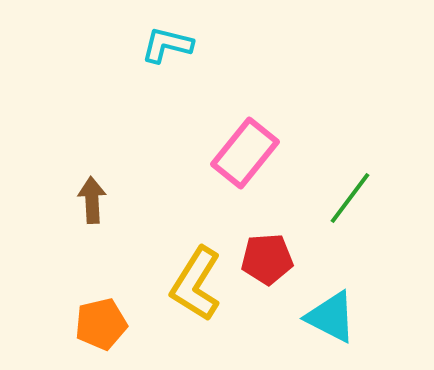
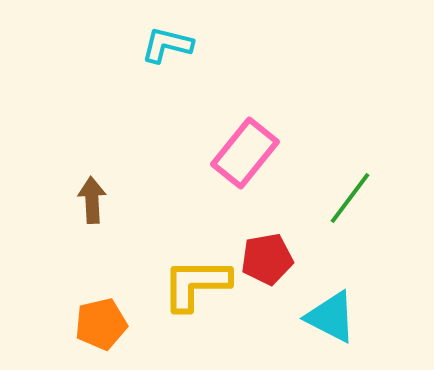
red pentagon: rotated 6 degrees counterclockwise
yellow L-shape: rotated 58 degrees clockwise
